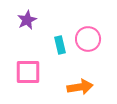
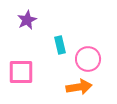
pink circle: moved 20 px down
pink square: moved 7 px left
orange arrow: moved 1 px left
